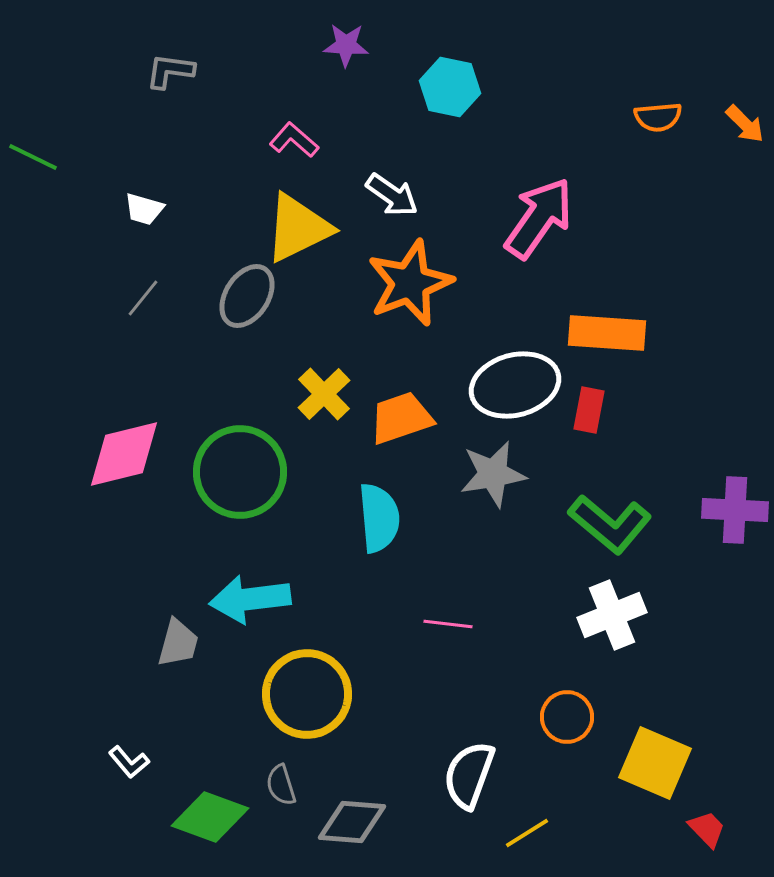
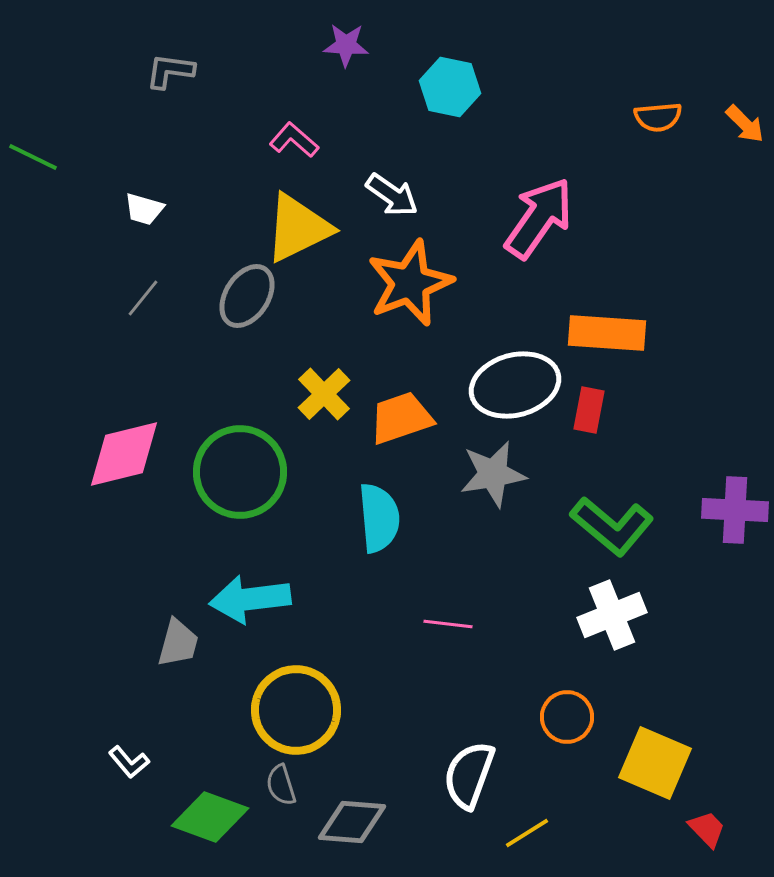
green L-shape: moved 2 px right, 2 px down
yellow circle: moved 11 px left, 16 px down
